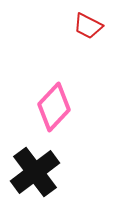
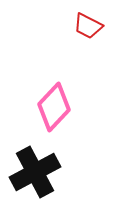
black cross: rotated 9 degrees clockwise
